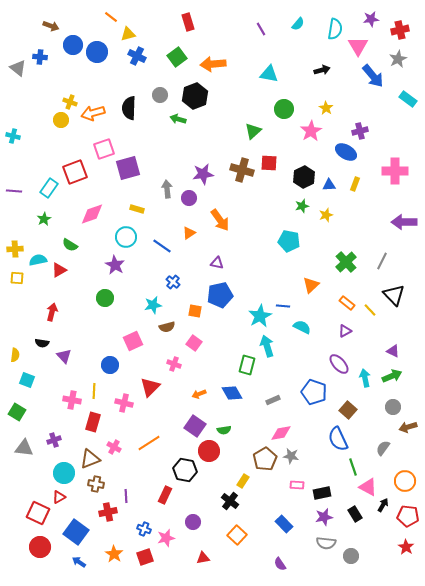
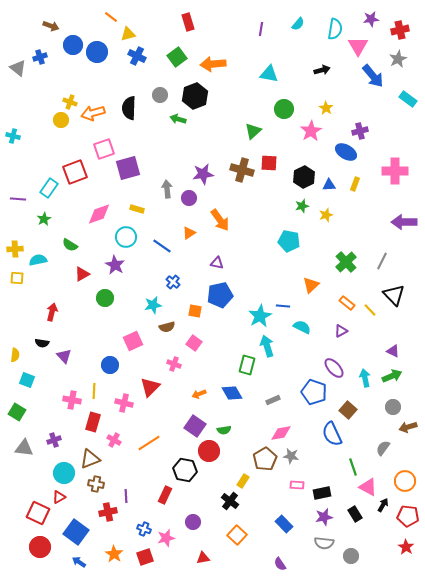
purple line at (261, 29): rotated 40 degrees clockwise
blue cross at (40, 57): rotated 24 degrees counterclockwise
purple line at (14, 191): moved 4 px right, 8 px down
pink diamond at (92, 214): moved 7 px right
red triangle at (59, 270): moved 23 px right, 4 px down
purple triangle at (345, 331): moved 4 px left
purple ellipse at (339, 364): moved 5 px left, 4 px down
blue semicircle at (338, 439): moved 6 px left, 5 px up
pink cross at (114, 447): moved 7 px up
gray semicircle at (326, 543): moved 2 px left
